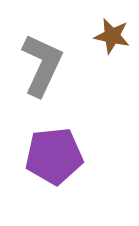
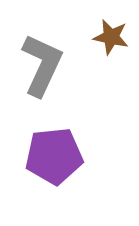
brown star: moved 1 px left, 1 px down
